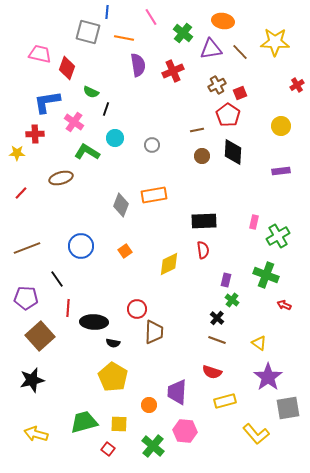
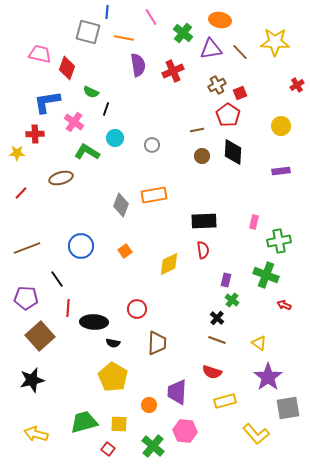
orange ellipse at (223, 21): moved 3 px left, 1 px up
green cross at (278, 236): moved 1 px right, 5 px down; rotated 20 degrees clockwise
brown trapezoid at (154, 332): moved 3 px right, 11 px down
